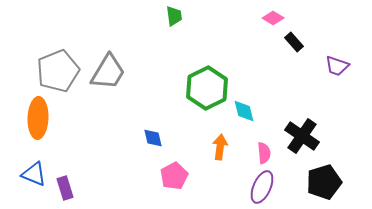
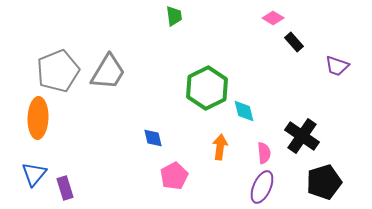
blue triangle: rotated 48 degrees clockwise
